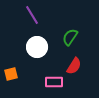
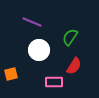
purple line: moved 7 px down; rotated 36 degrees counterclockwise
white circle: moved 2 px right, 3 px down
